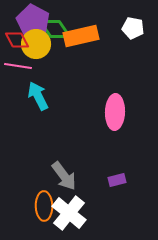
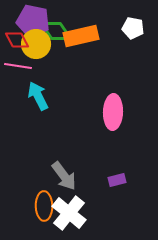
purple pentagon: rotated 16 degrees counterclockwise
green diamond: moved 1 px right, 2 px down
pink ellipse: moved 2 px left
